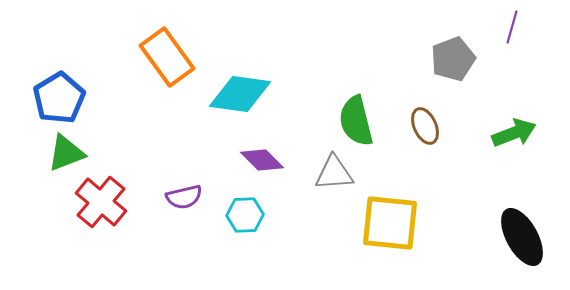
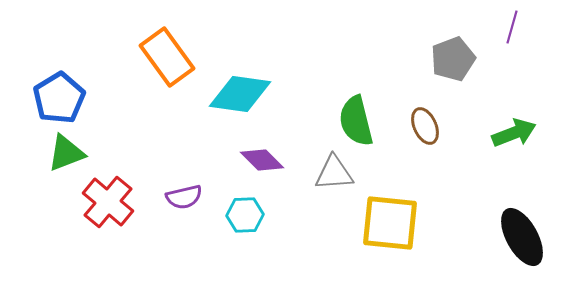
red cross: moved 7 px right
